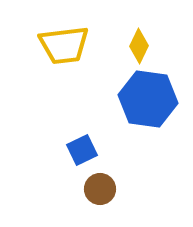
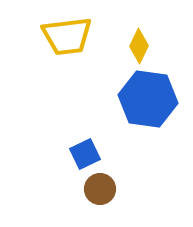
yellow trapezoid: moved 3 px right, 9 px up
blue square: moved 3 px right, 4 px down
